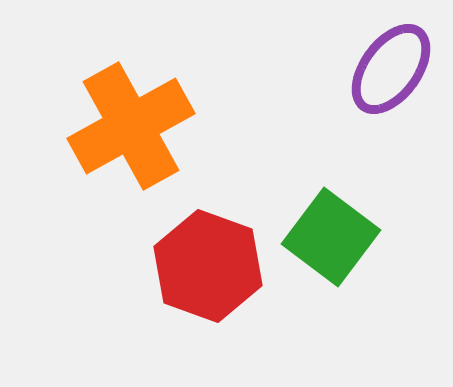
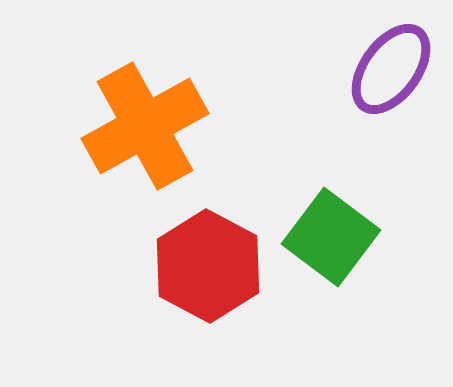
orange cross: moved 14 px right
red hexagon: rotated 8 degrees clockwise
